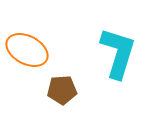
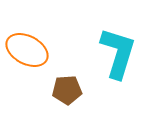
brown pentagon: moved 5 px right
